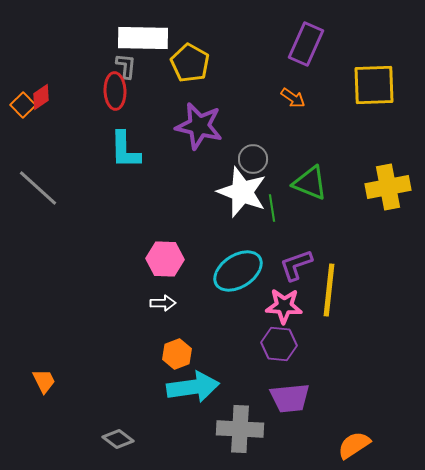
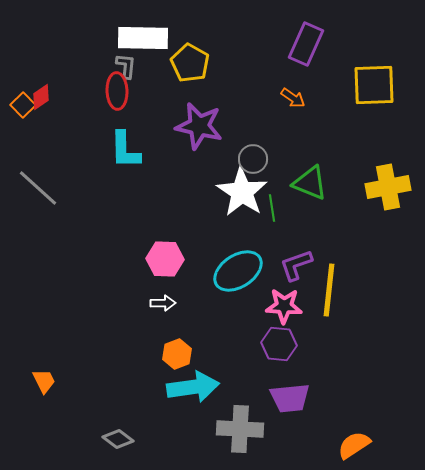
red ellipse: moved 2 px right
white star: rotated 12 degrees clockwise
